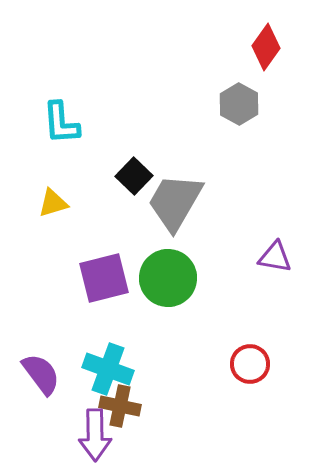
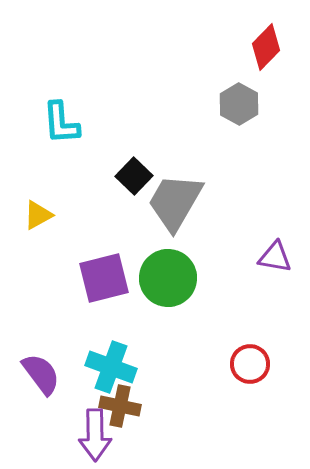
red diamond: rotated 9 degrees clockwise
yellow triangle: moved 15 px left, 12 px down; rotated 12 degrees counterclockwise
cyan cross: moved 3 px right, 2 px up
